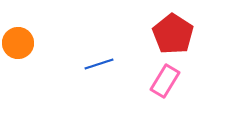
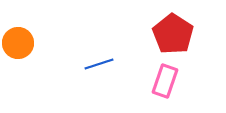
pink rectangle: rotated 12 degrees counterclockwise
